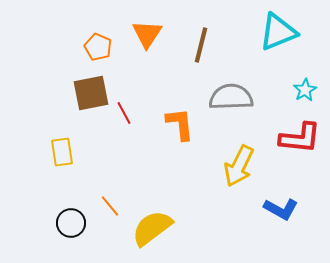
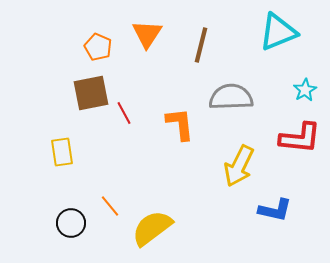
blue L-shape: moved 6 px left, 1 px down; rotated 16 degrees counterclockwise
